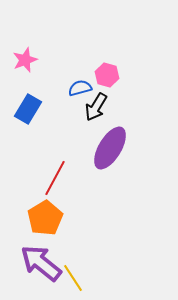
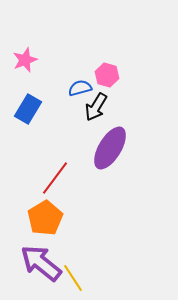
red line: rotated 9 degrees clockwise
